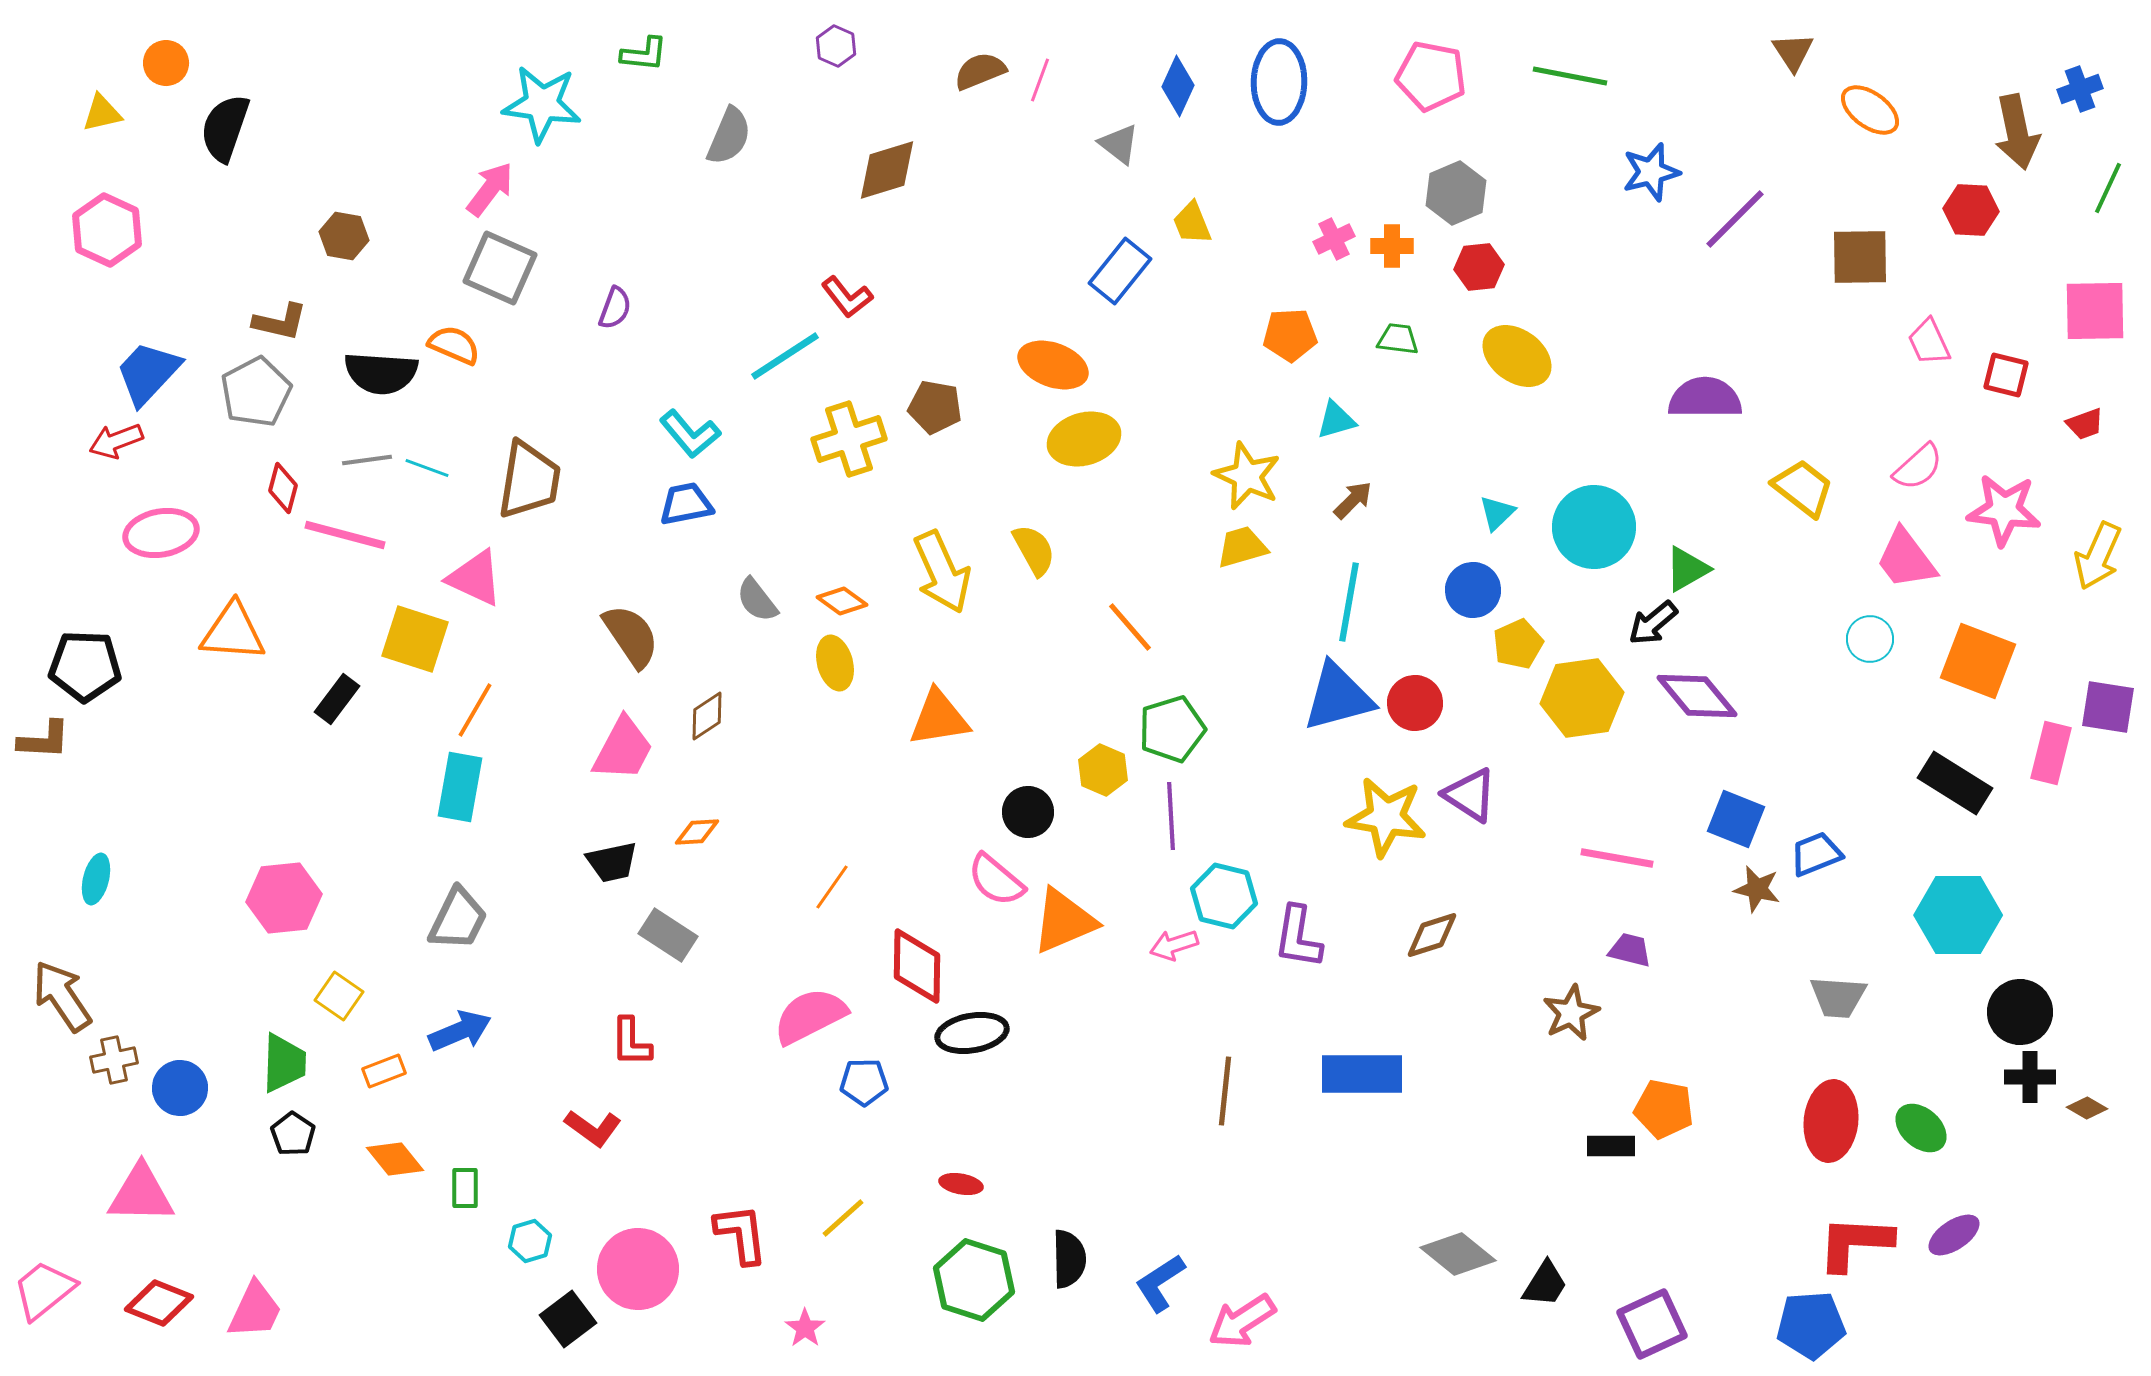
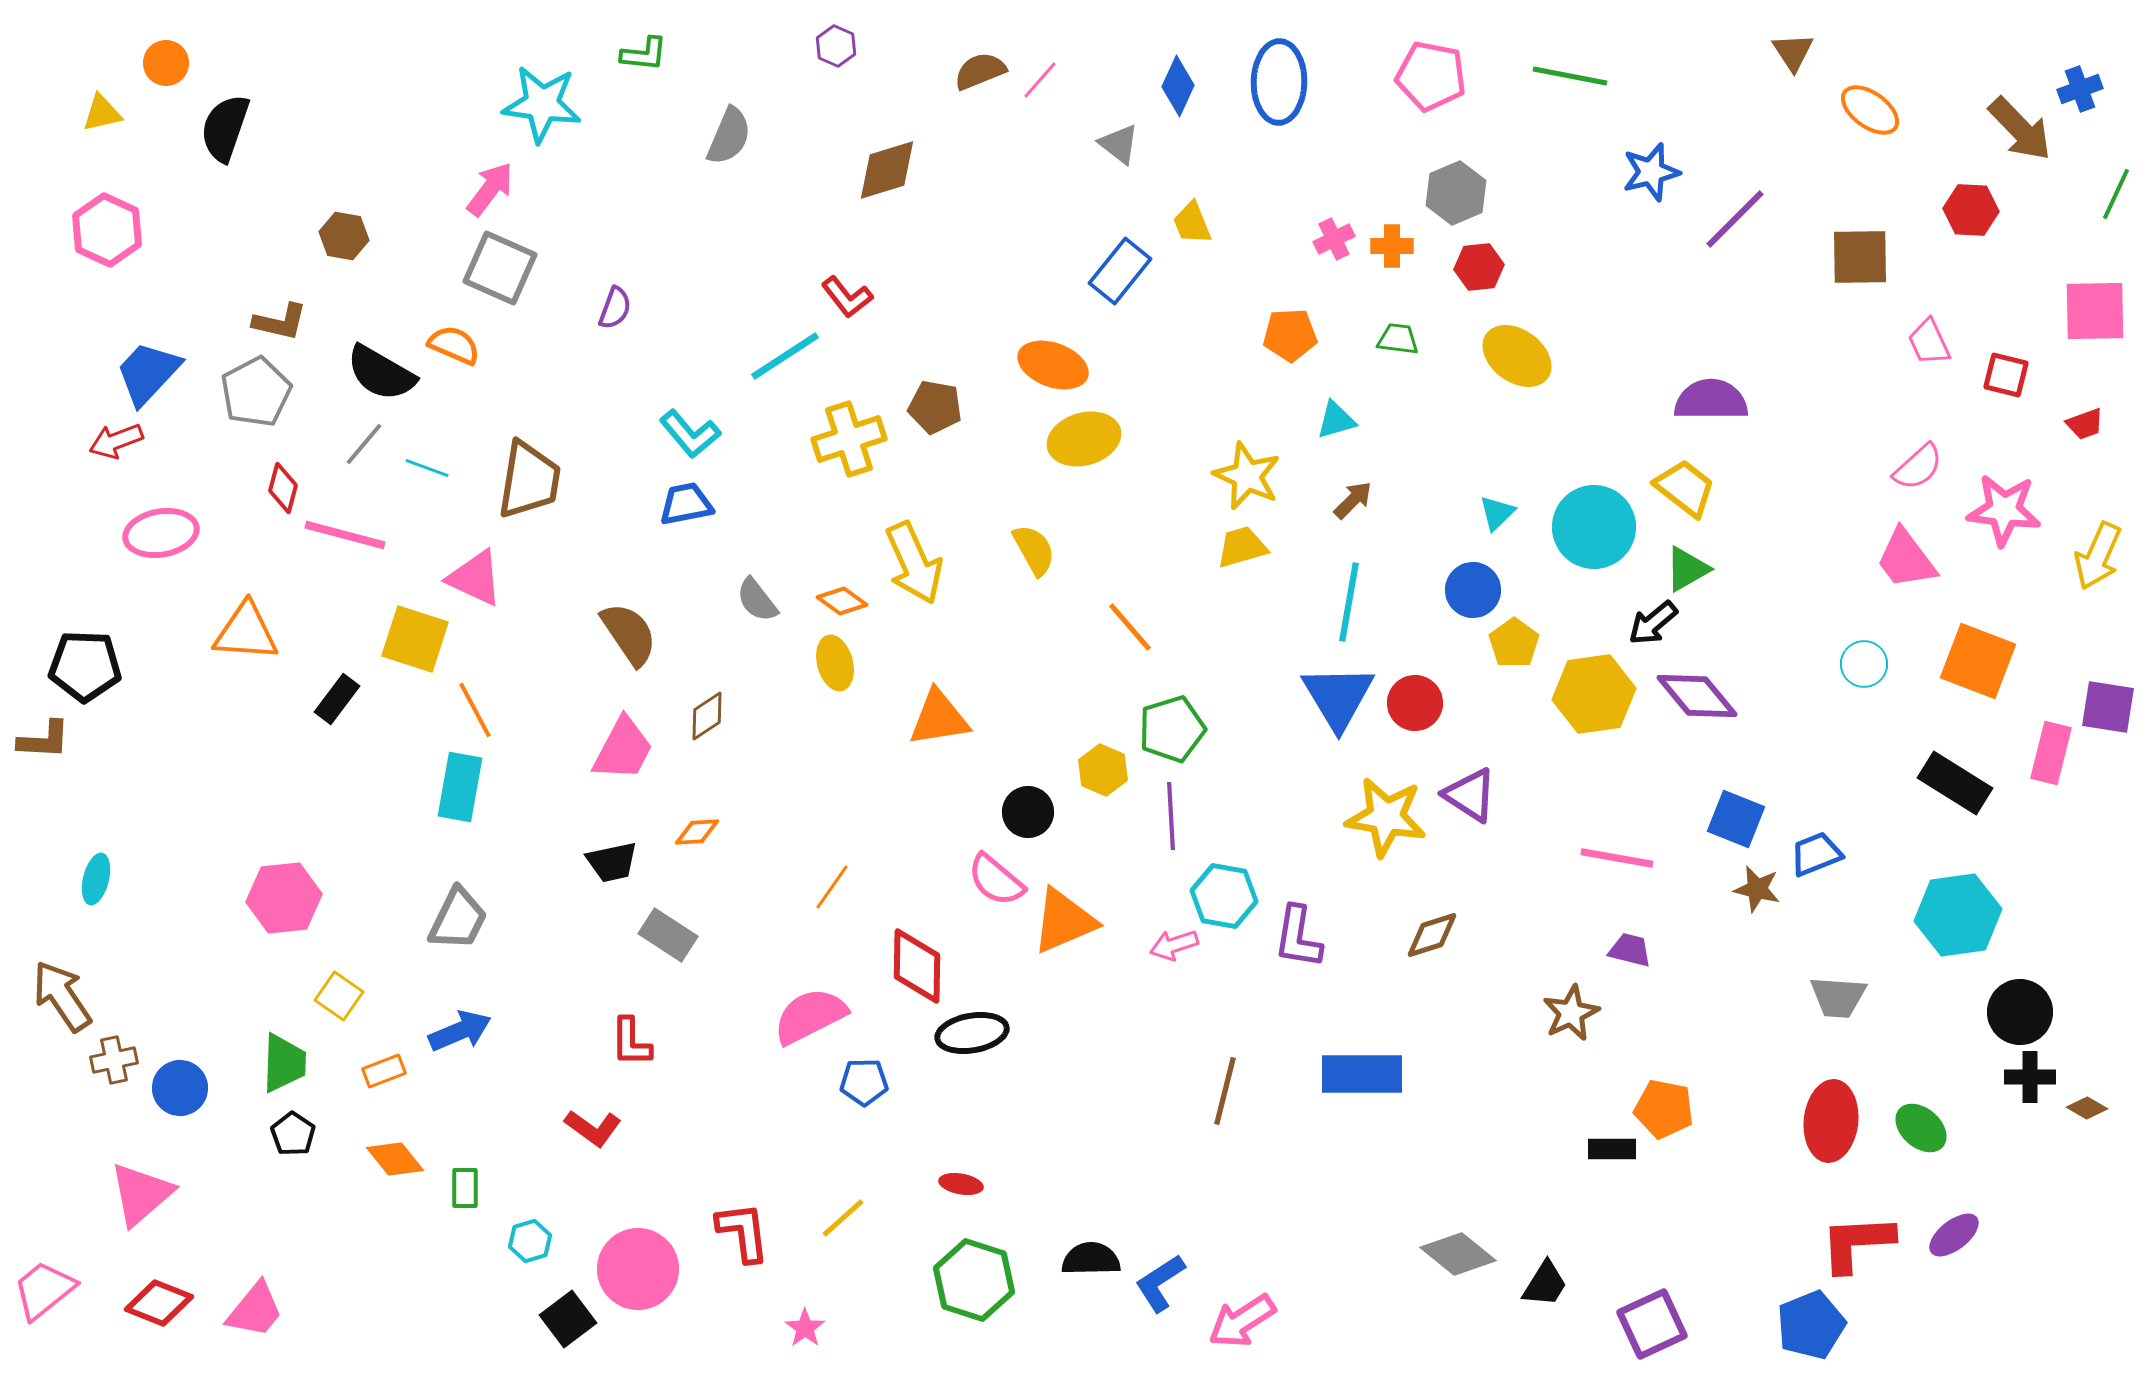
pink line at (1040, 80): rotated 21 degrees clockwise
brown arrow at (2017, 132): moved 3 px right, 3 px up; rotated 32 degrees counterclockwise
green line at (2108, 188): moved 8 px right, 6 px down
black semicircle at (381, 373): rotated 26 degrees clockwise
purple semicircle at (1705, 398): moved 6 px right, 2 px down
gray line at (367, 460): moved 3 px left, 16 px up; rotated 42 degrees counterclockwise
yellow trapezoid at (1803, 488): moved 118 px left
yellow arrow at (942, 572): moved 28 px left, 9 px up
orange triangle at (233, 632): moved 13 px right
brown semicircle at (631, 636): moved 2 px left, 2 px up
cyan circle at (1870, 639): moved 6 px left, 25 px down
yellow pentagon at (1518, 644): moved 4 px left, 1 px up; rotated 12 degrees counterclockwise
blue triangle at (1338, 697): rotated 46 degrees counterclockwise
yellow hexagon at (1582, 698): moved 12 px right, 4 px up
orange line at (475, 710): rotated 58 degrees counterclockwise
cyan hexagon at (1224, 896): rotated 4 degrees counterclockwise
cyan hexagon at (1958, 915): rotated 8 degrees counterclockwise
brown line at (1225, 1091): rotated 8 degrees clockwise
black rectangle at (1611, 1146): moved 1 px right, 3 px down
pink triangle at (141, 1194): rotated 42 degrees counterclockwise
red L-shape at (741, 1234): moved 2 px right, 2 px up
purple ellipse at (1954, 1235): rotated 4 degrees counterclockwise
red L-shape at (1855, 1243): moved 2 px right; rotated 6 degrees counterclockwise
black semicircle at (1069, 1259): moved 22 px right; rotated 90 degrees counterclockwise
pink trapezoid at (255, 1310): rotated 14 degrees clockwise
blue pentagon at (1811, 1325): rotated 18 degrees counterclockwise
